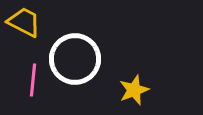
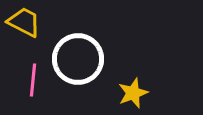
white circle: moved 3 px right
yellow star: moved 1 px left, 3 px down
